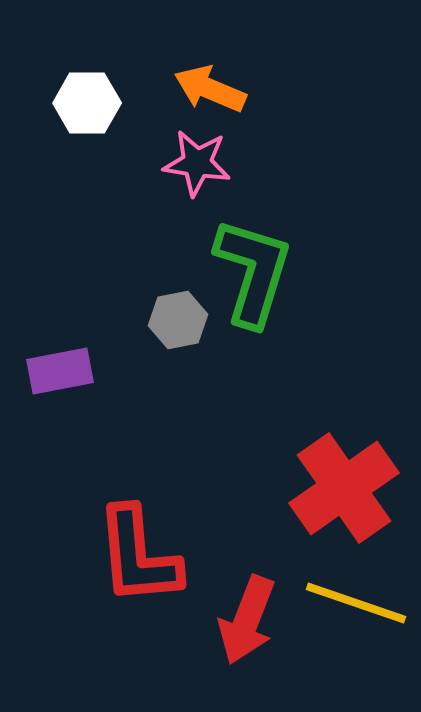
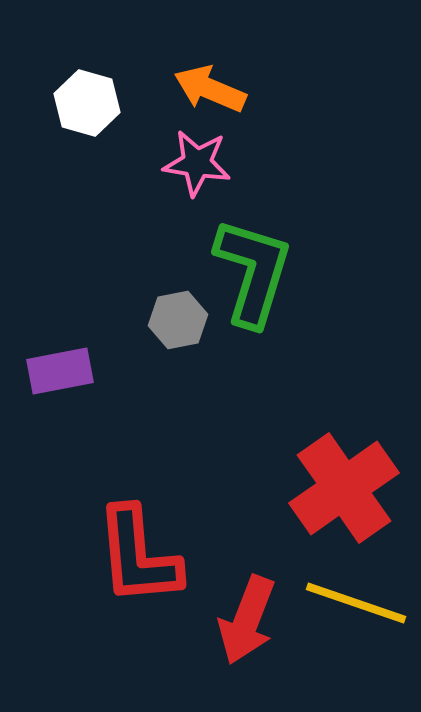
white hexagon: rotated 16 degrees clockwise
